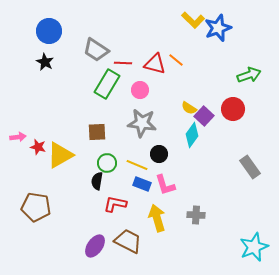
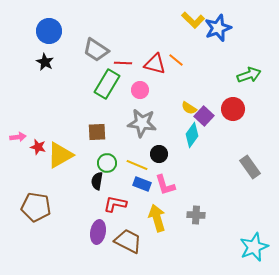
purple ellipse: moved 3 px right, 14 px up; rotated 25 degrees counterclockwise
